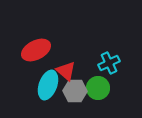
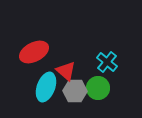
red ellipse: moved 2 px left, 2 px down
cyan cross: moved 2 px left, 1 px up; rotated 25 degrees counterclockwise
cyan ellipse: moved 2 px left, 2 px down
